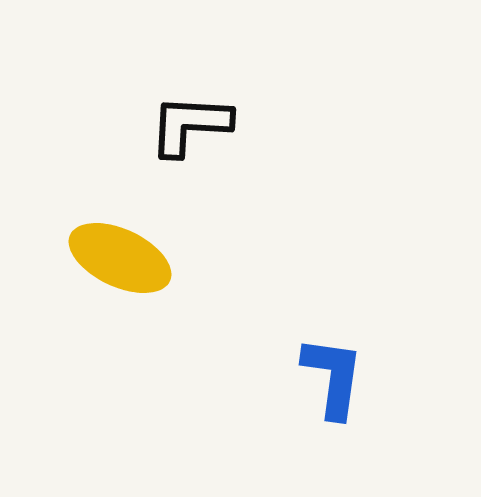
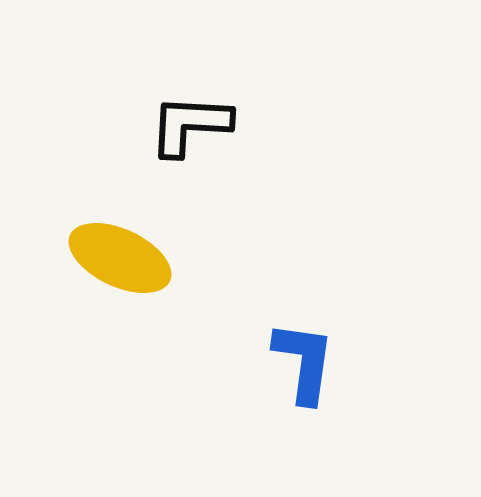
blue L-shape: moved 29 px left, 15 px up
